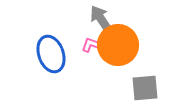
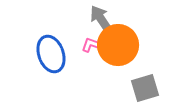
gray square: rotated 12 degrees counterclockwise
